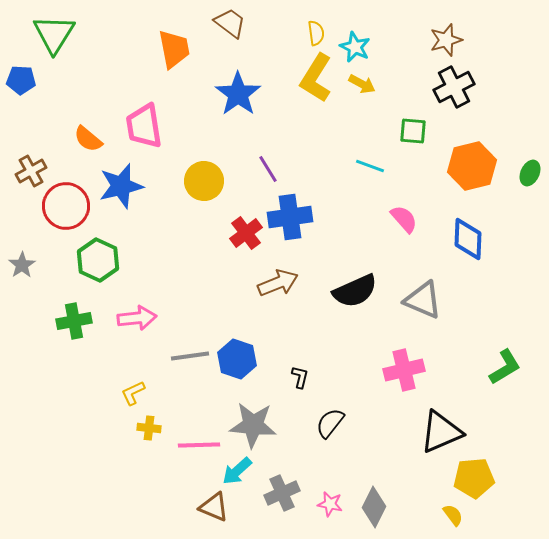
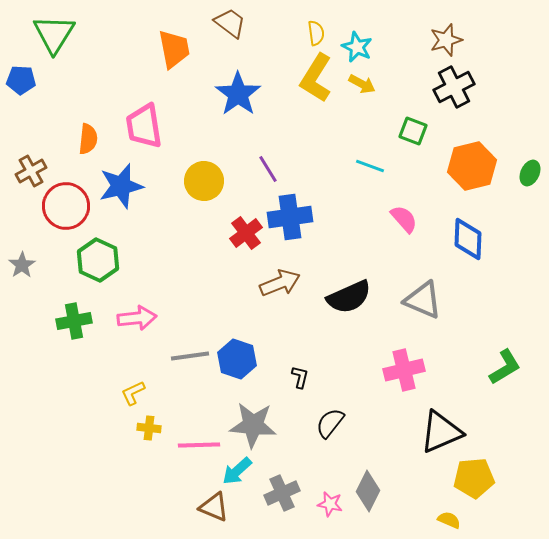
cyan star at (355, 47): moved 2 px right
green square at (413, 131): rotated 16 degrees clockwise
orange semicircle at (88, 139): rotated 124 degrees counterclockwise
brown arrow at (278, 283): moved 2 px right
black semicircle at (355, 291): moved 6 px left, 6 px down
gray diamond at (374, 507): moved 6 px left, 16 px up
yellow semicircle at (453, 515): moved 4 px left, 5 px down; rotated 30 degrees counterclockwise
